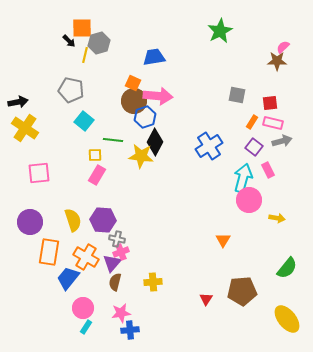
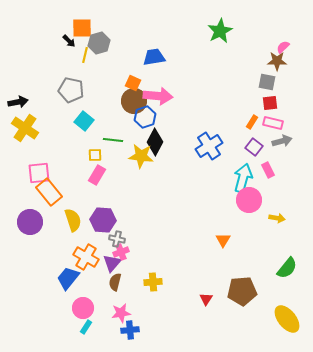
gray square at (237, 95): moved 30 px right, 13 px up
orange rectangle at (49, 252): moved 60 px up; rotated 48 degrees counterclockwise
